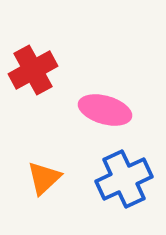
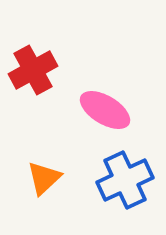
pink ellipse: rotated 15 degrees clockwise
blue cross: moved 1 px right, 1 px down
